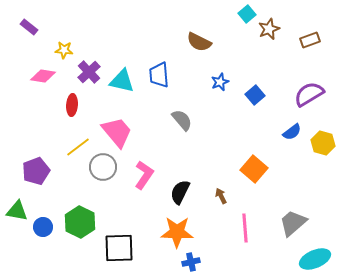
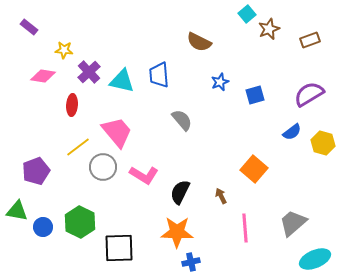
blue square: rotated 24 degrees clockwise
pink L-shape: rotated 88 degrees clockwise
